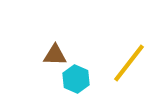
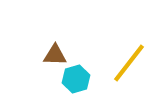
cyan hexagon: rotated 20 degrees clockwise
